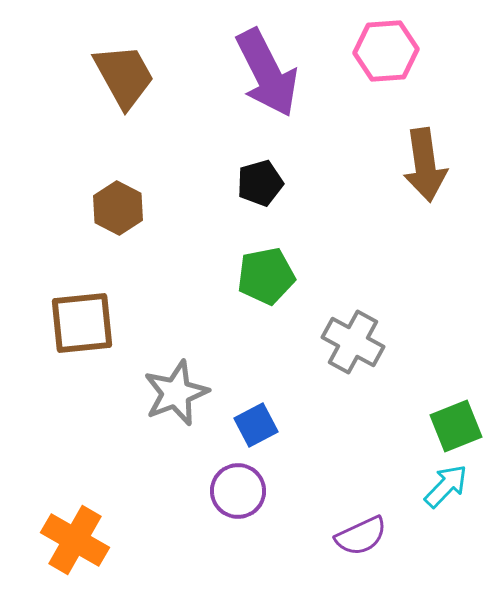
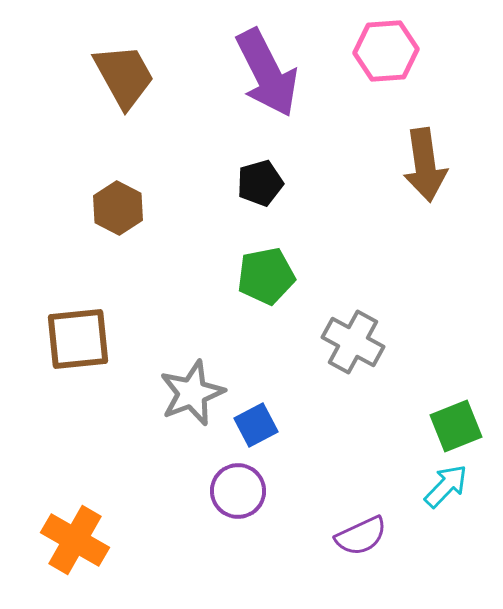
brown square: moved 4 px left, 16 px down
gray star: moved 16 px right
